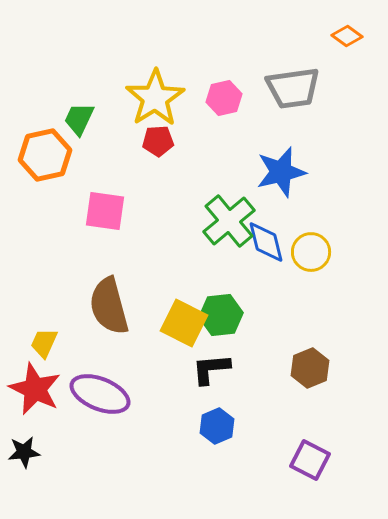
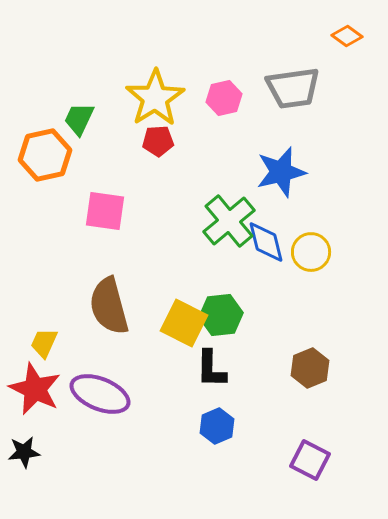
black L-shape: rotated 84 degrees counterclockwise
